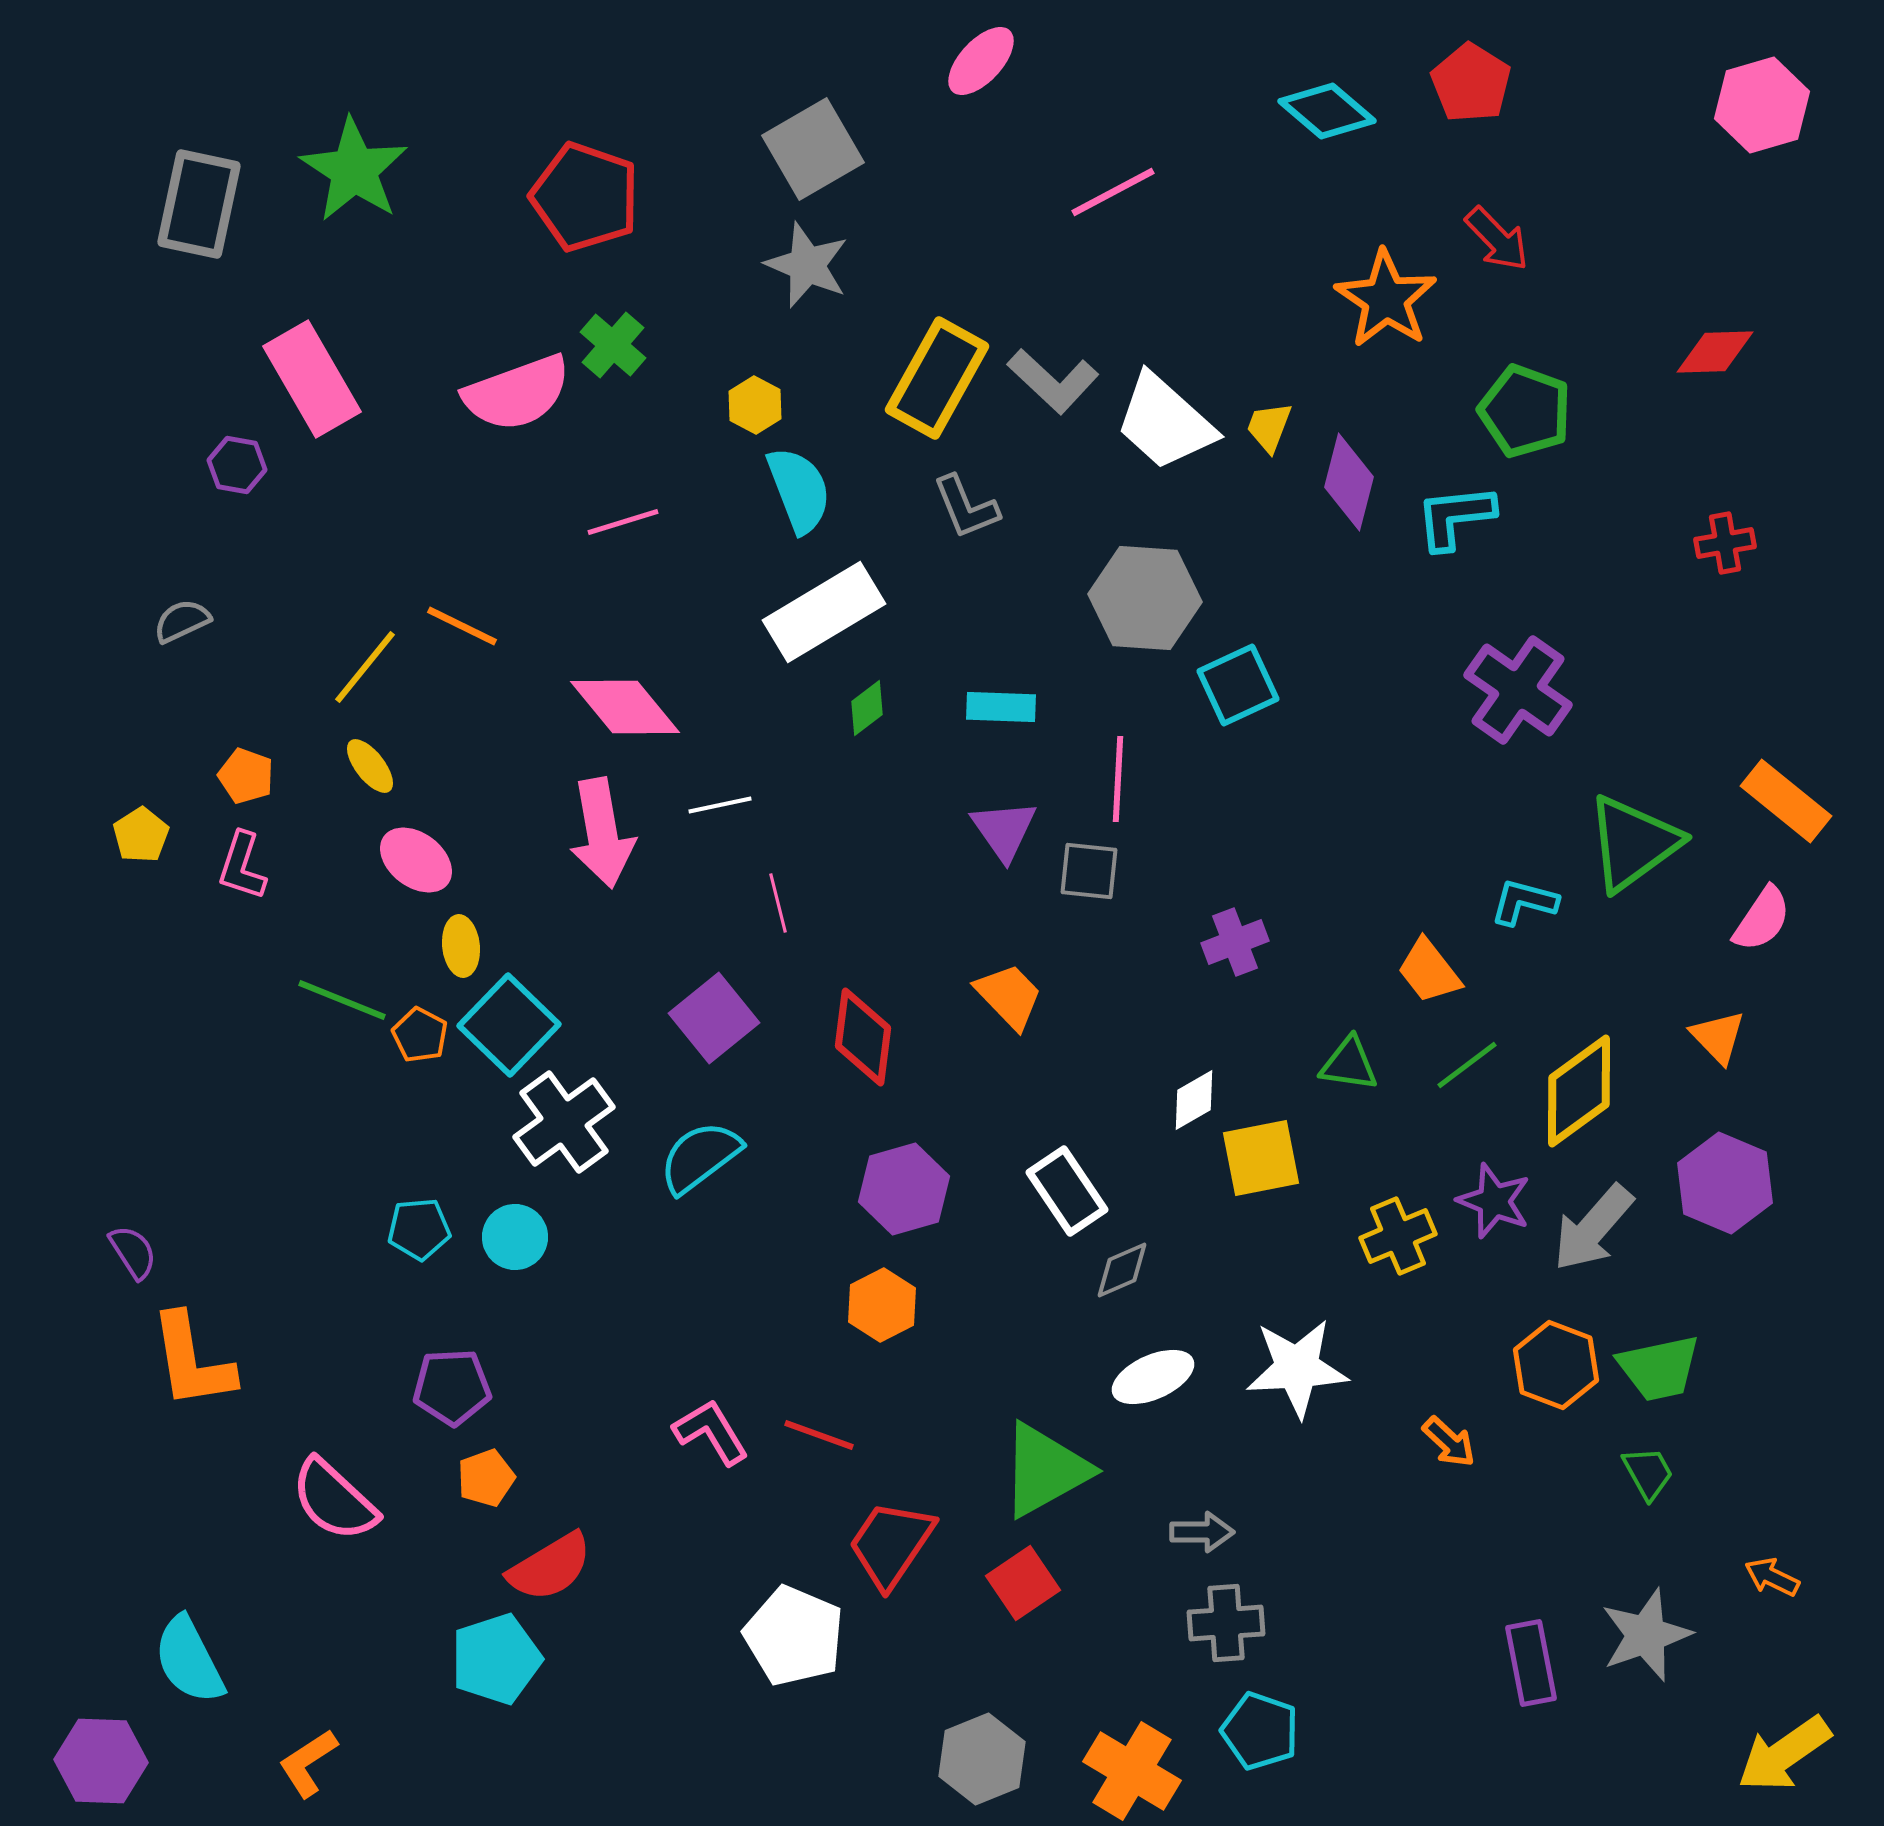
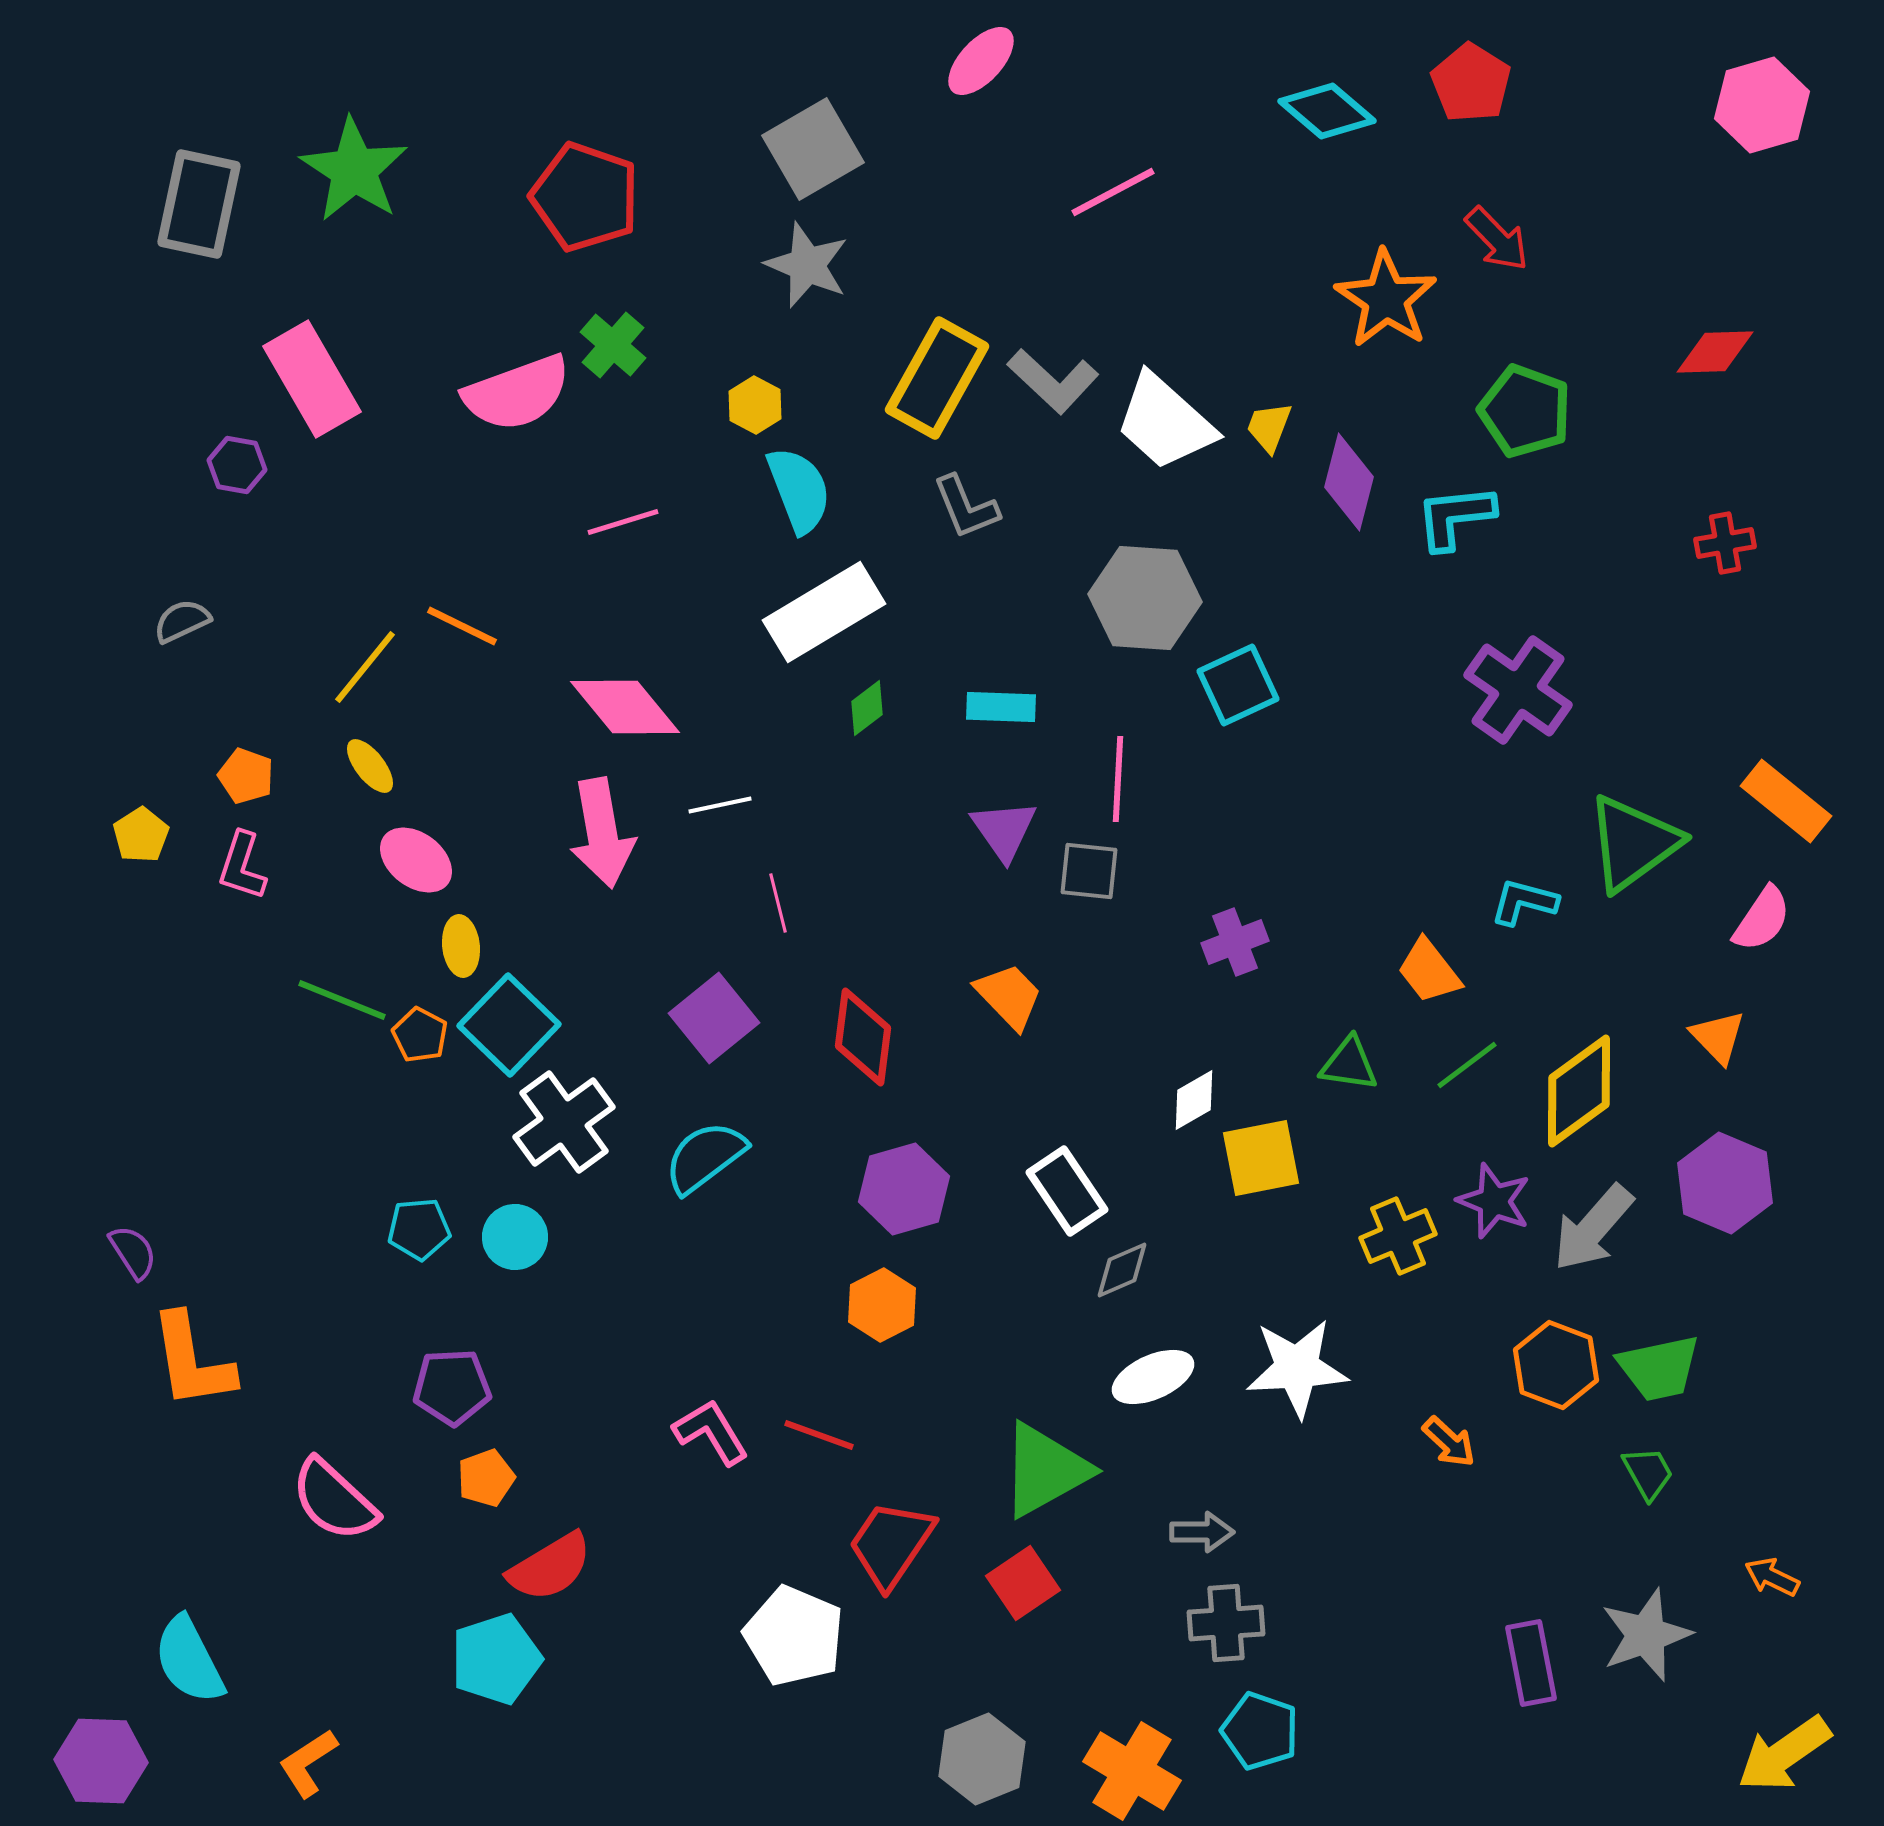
cyan semicircle at (700, 1157): moved 5 px right
